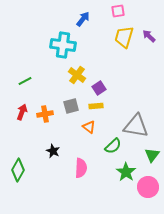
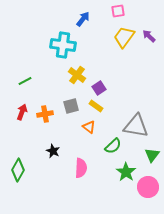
yellow trapezoid: rotated 20 degrees clockwise
yellow rectangle: rotated 40 degrees clockwise
